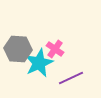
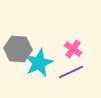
pink cross: moved 18 px right
purple line: moved 6 px up
